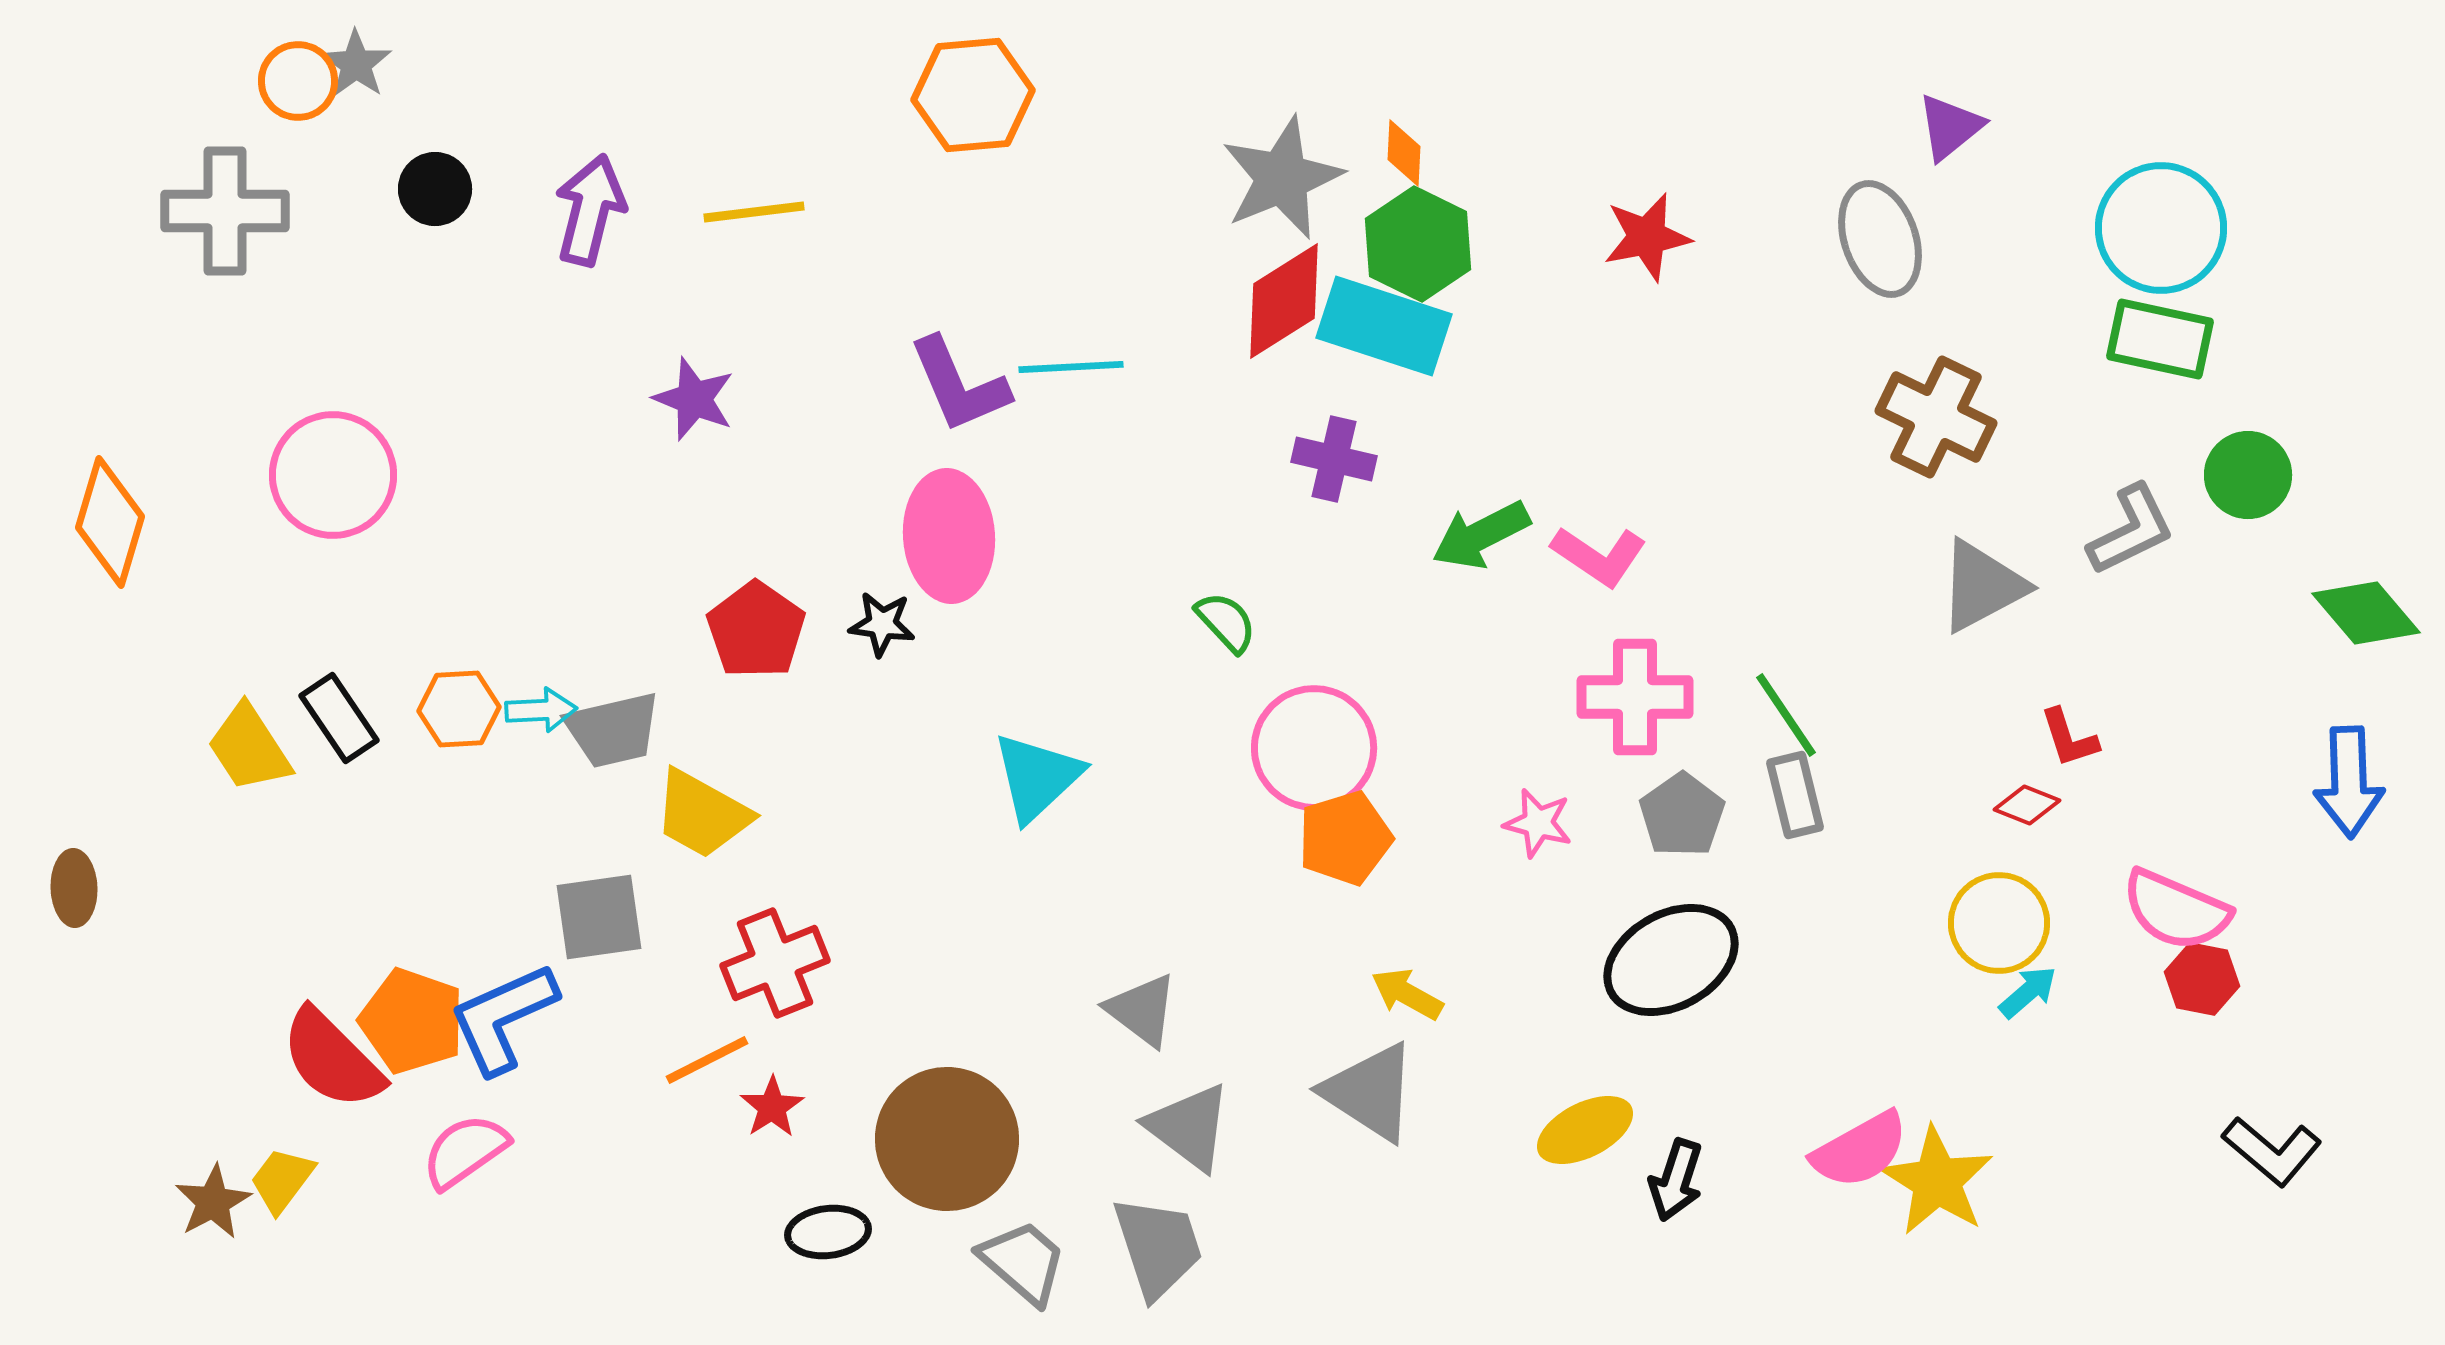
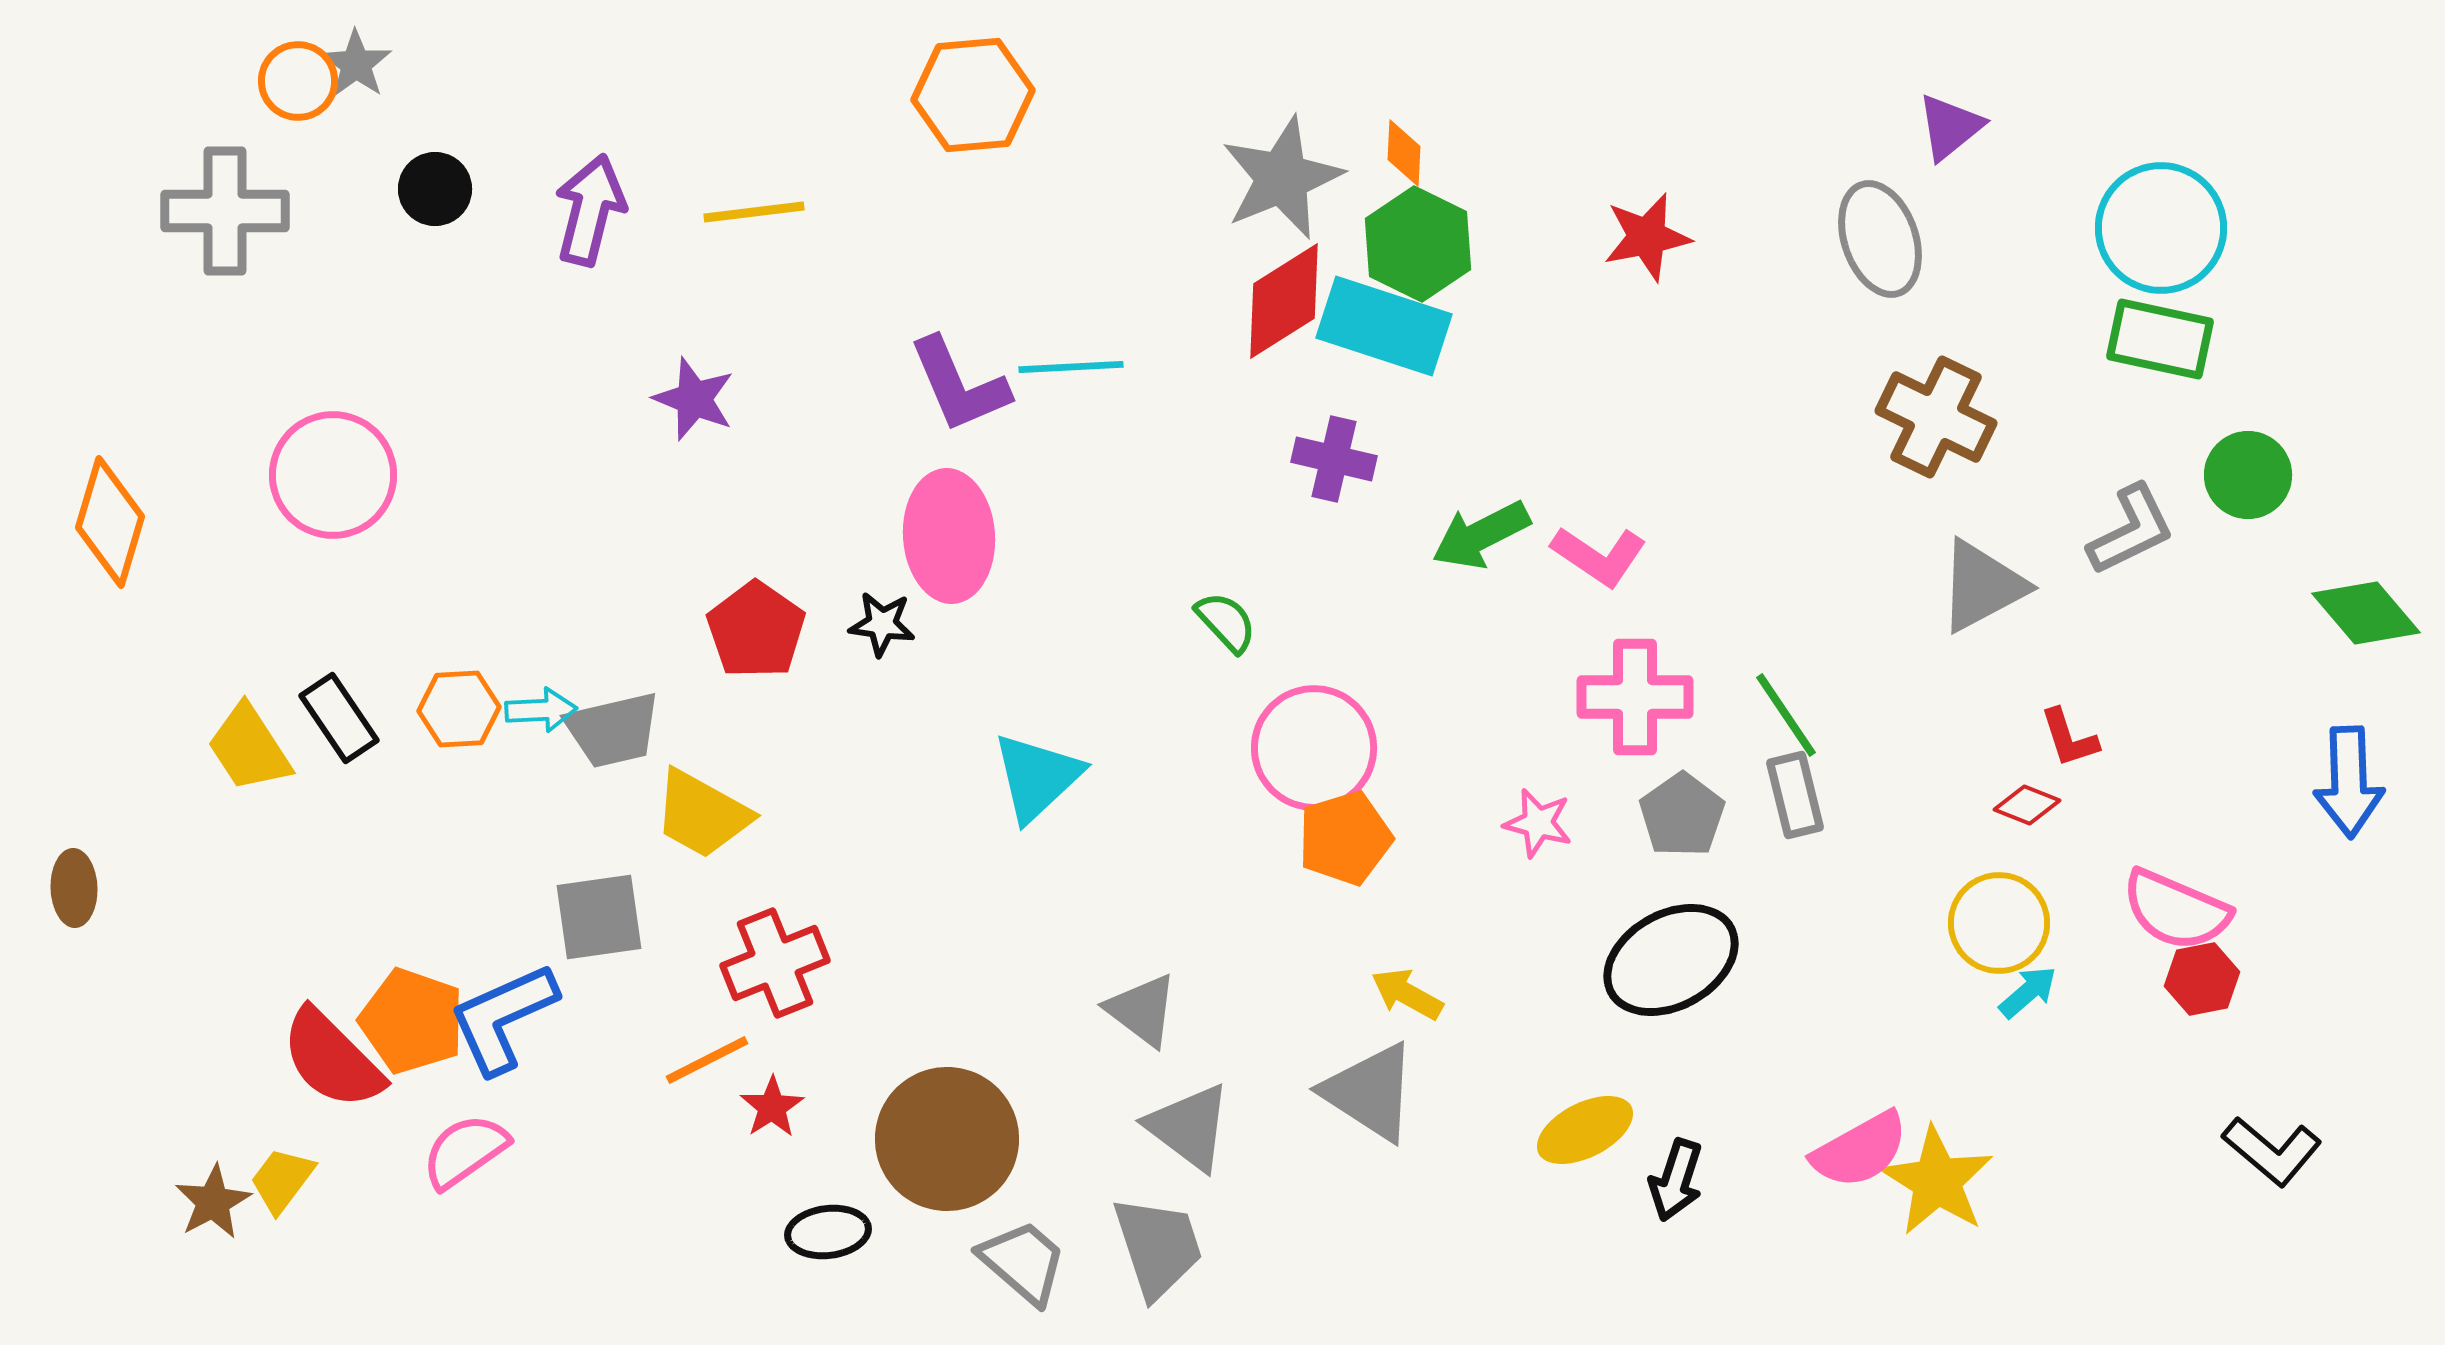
red hexagon at (2202, 979): rotated 22 degrees counterclockwise
